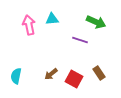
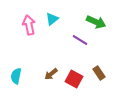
cyan triangle: rotated 32 degrees counterclockwise
purple line: rotated 14 degrees clockwise
